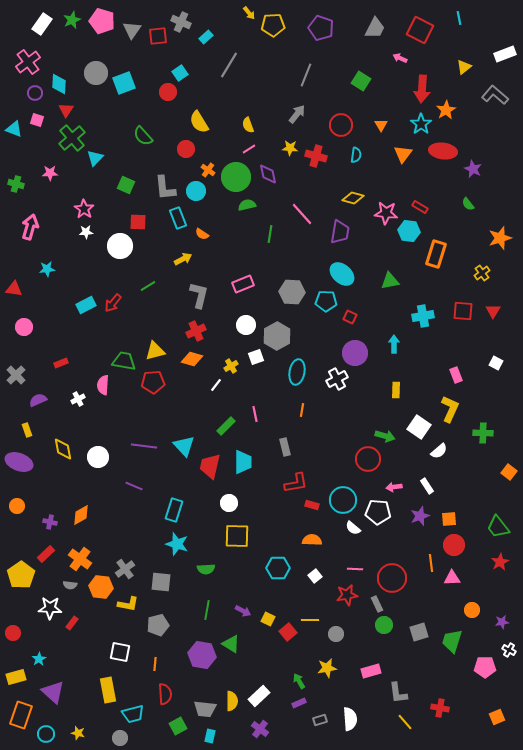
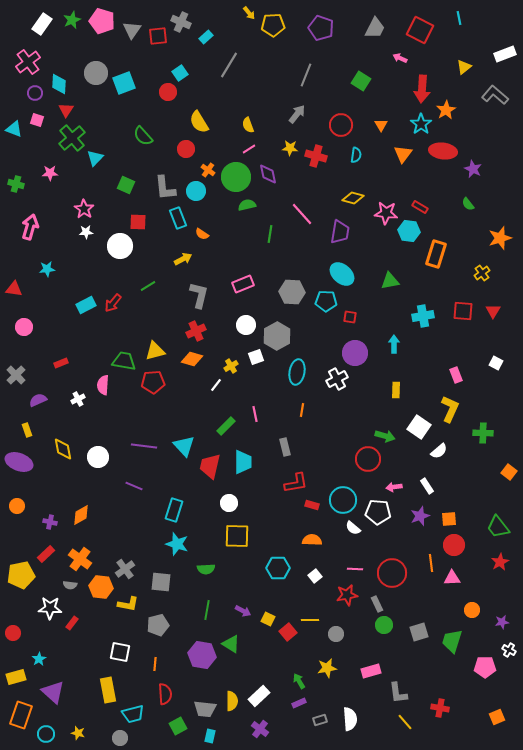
red square at (350, 317): rotated 16 degrees counterclockwise
yellow pentagon at (21, 575): rotated 24 degrees clockwise
red circle at (392, 578): moved 5 px up
